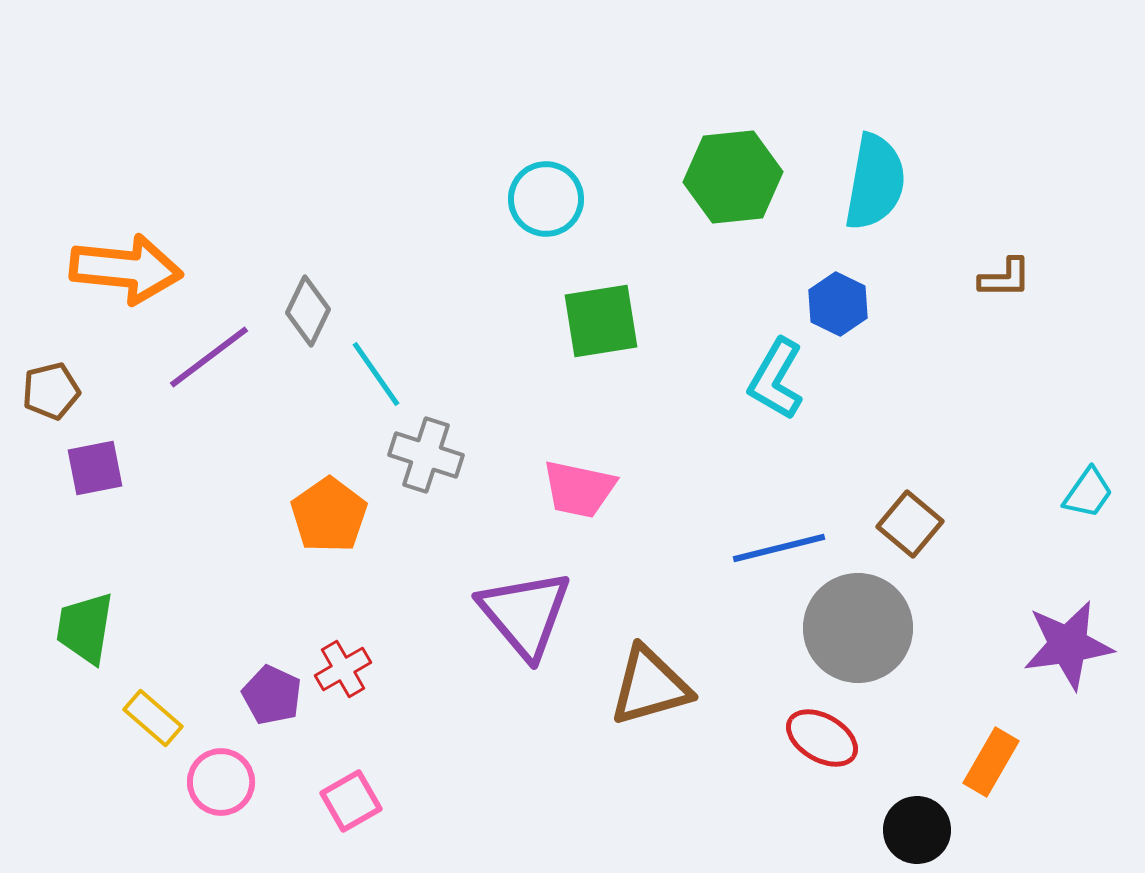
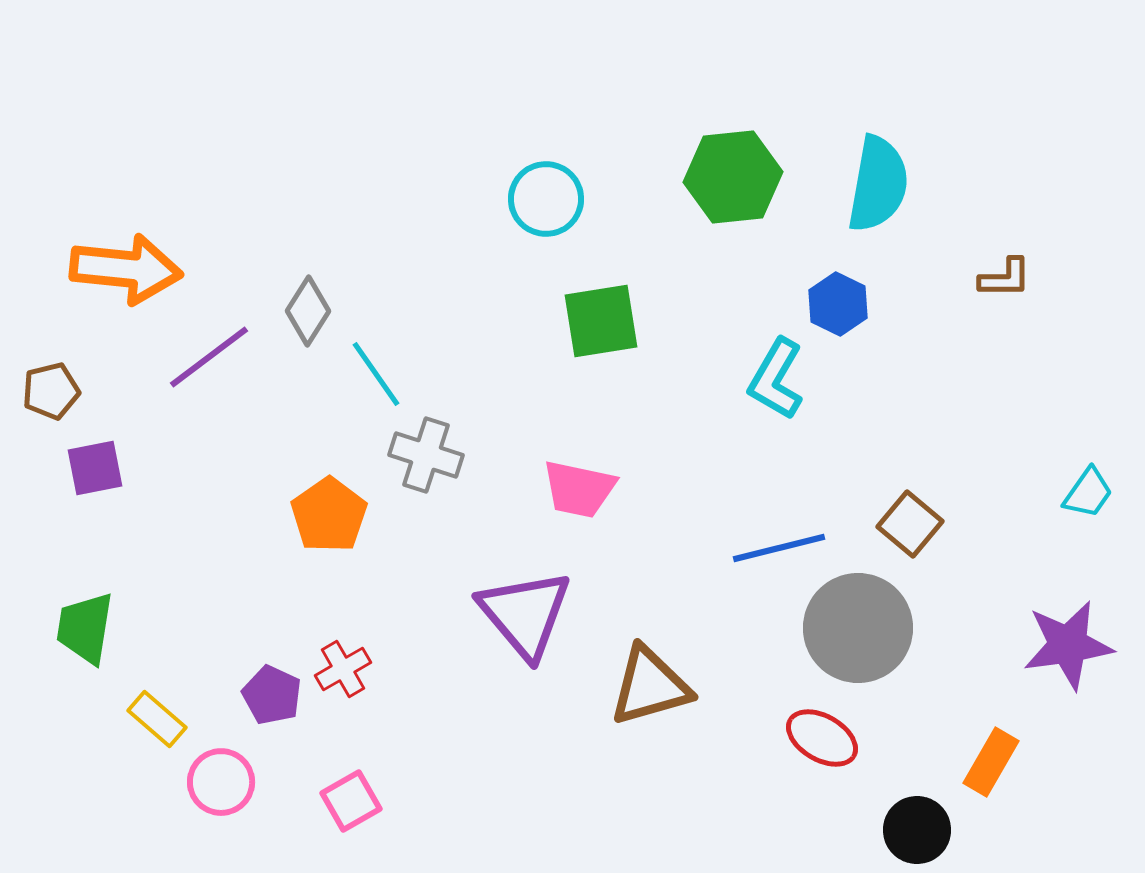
cyan semicircle: moved 3 px right, 2 px down
gray diamond: rotated 6 degrees clockwise
yellow rectangle: moved 4 px right, 1 px down
